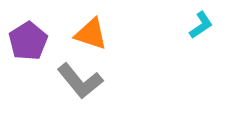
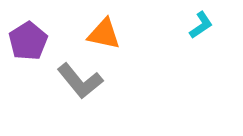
orange triangle: moved 13 px right; rotated 6 degrees counterclockwise
